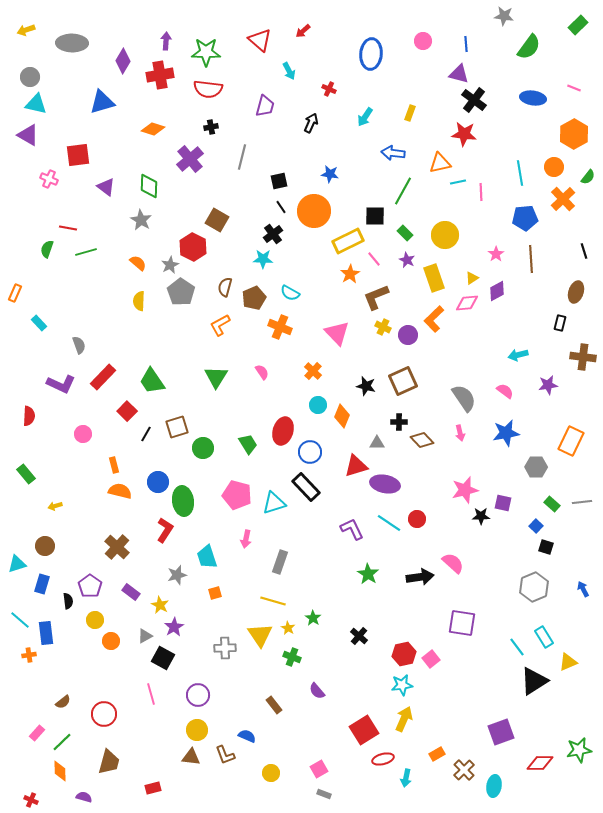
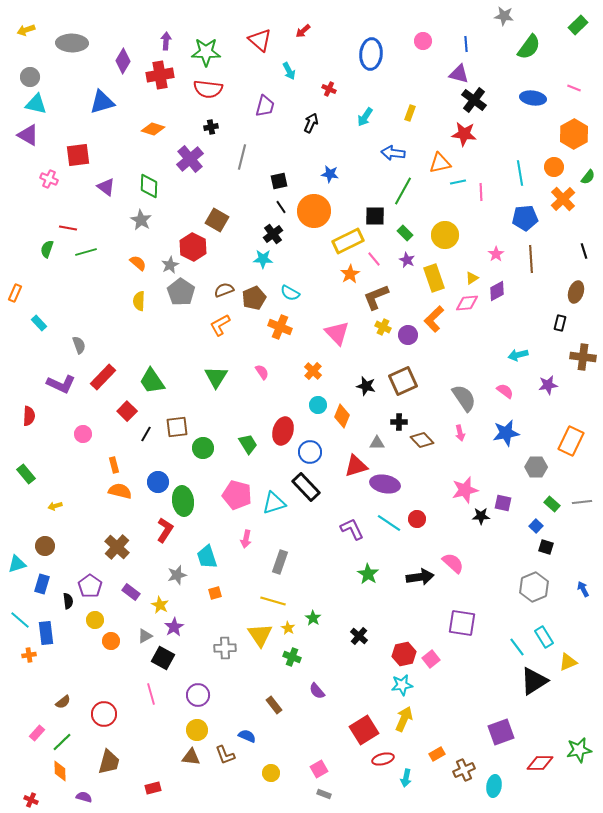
brown semicircle at (225, 287): moved 1 px left, 3 px down; rotated 54 degrees clockwise
brown square at (177, 427): rotated 10 degrees clockwise
brown cross at (464, 770): rotated 20 degrees clockwise
